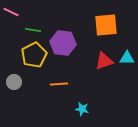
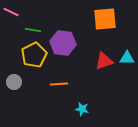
orange square: moved 1 px left, 6 px up
